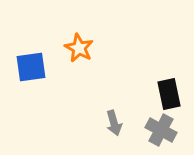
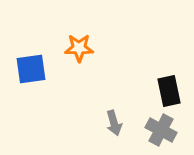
orange star: rotated 28 degrees counterclockwise
blue square: moved 2 px down
black rectangle: moved 3 px up
